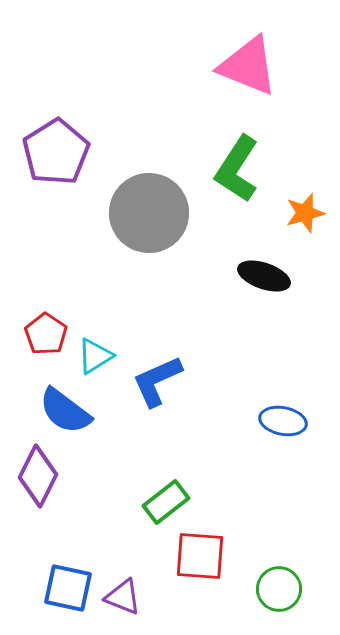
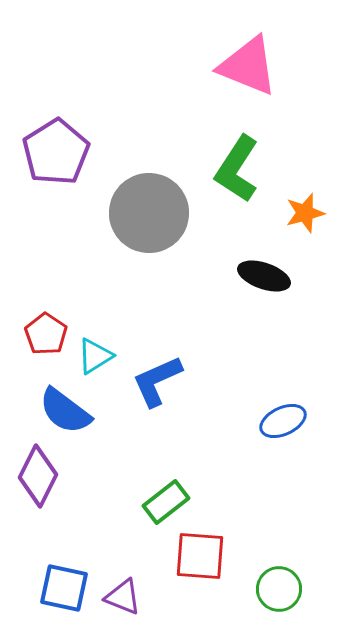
blue ellipse: rotated 36 degrees counterclockwise
blue square: moved 4 px left
